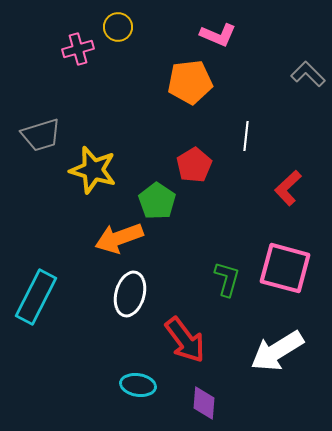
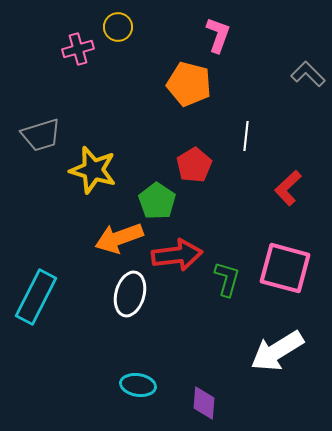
pink L-shape: rotated 93 degrees counterclockwise
orange pentagon: moved 1 px left, 2 px down; rotated 21 degrees clockwise
red arrow: moved 8 px left, 85 px up; rotated 60 degrees counterclockwise
